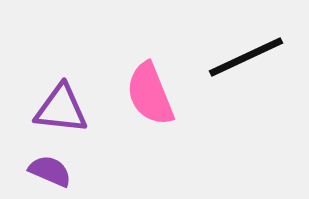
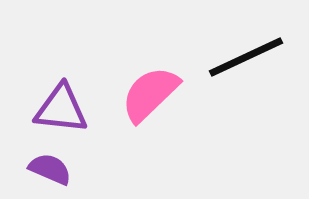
pink semicircle: rotated 68 degrees clockwise
purple semicircle: moved 2 px up
